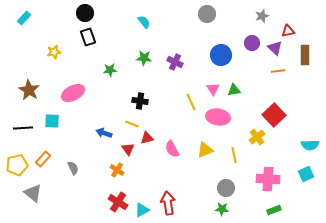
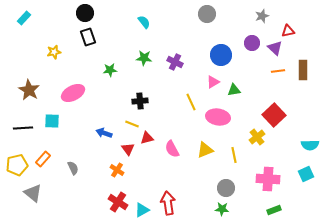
brown rectangle at (305, 55): moved 2 px left, 15 px down
pink triangle at (213, 89): moved 7 px up; rotated 32 degrees clockwise
black cross at (140, 101): rotated 14 degrees counterclockwise
